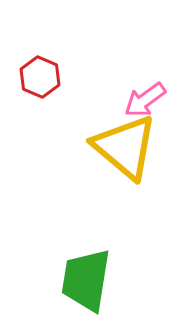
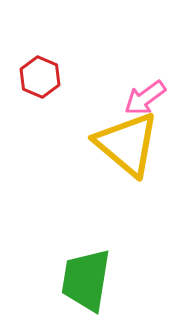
pink arrow: moved 2 px up
yellow triangle: moved 2 px right, 3 px up
